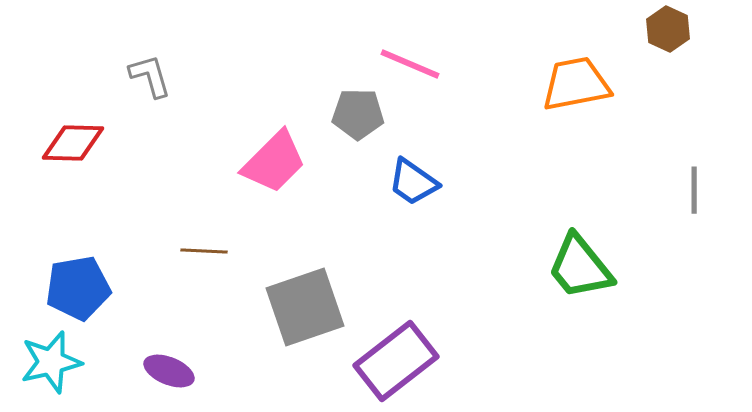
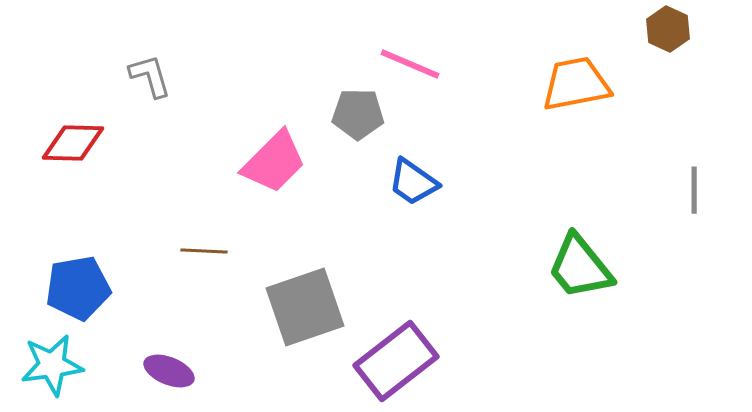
cyan star: moved 1 px right, 3 px down; rotated 6 degrees clockwise
